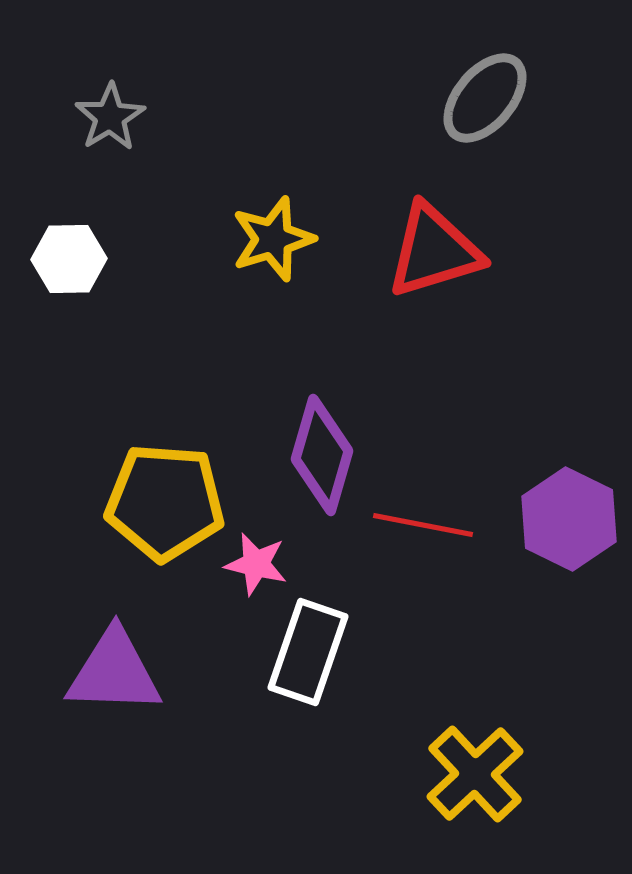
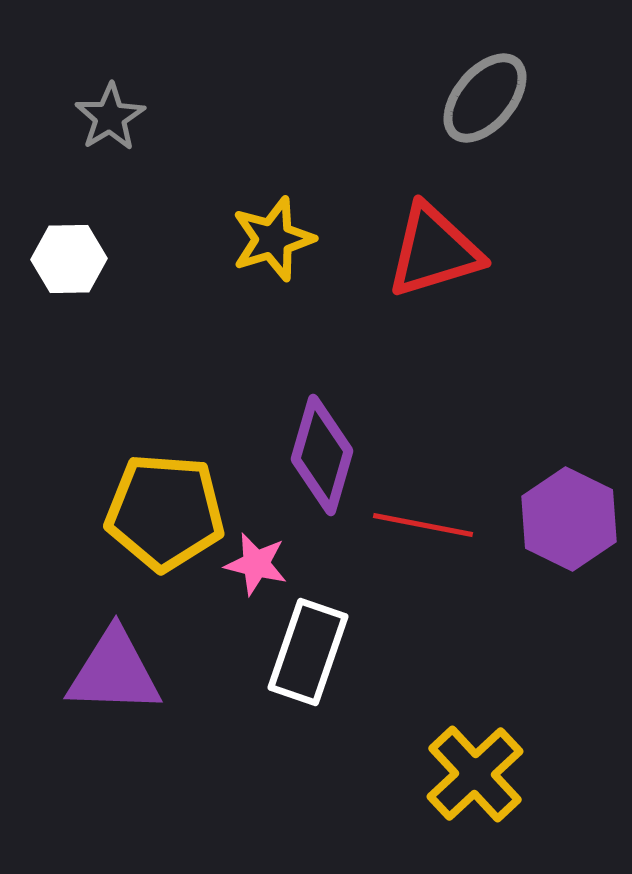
yellow pentagon: moved 10 px down
